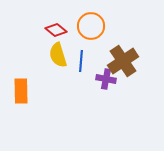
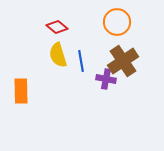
orange circle: moved 26 px right, 4 px up
red diamond: moved 1 px right, 3 px up
blue line: rotated 15 degrees counterclockwise
